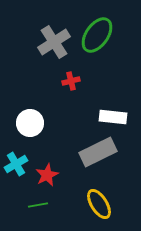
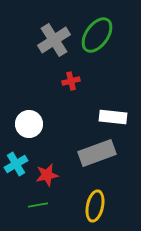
gray cross: moved 2 px up
white circle: moved 1 px left, 1 px down
gray rectangle: moved 1 px left, 1 px down; rotated 6 degrees clockwise
red star: rotated 15 degrees clockwise
yellow ellipse: moved 4 px left, 2 px down; rotated 44 degrees clockwise
